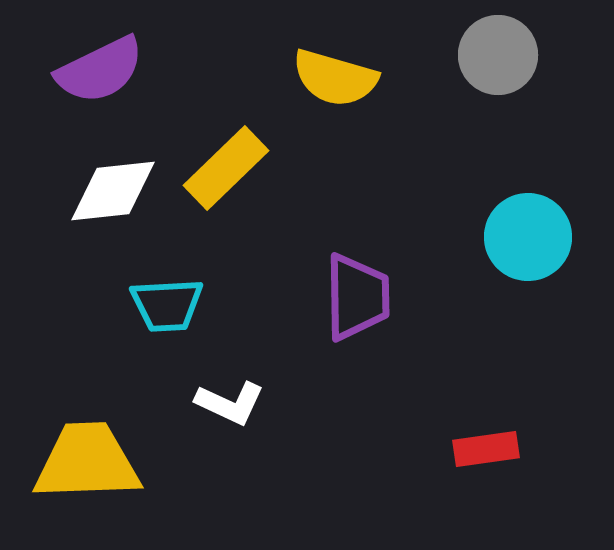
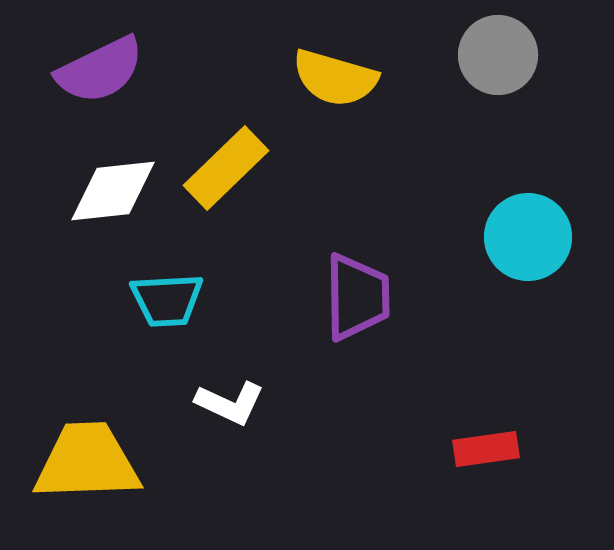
cyan trapezoid: moved 5 px up
